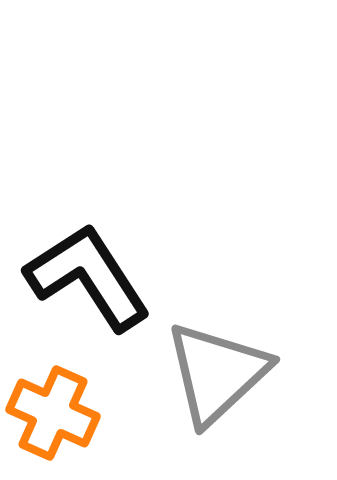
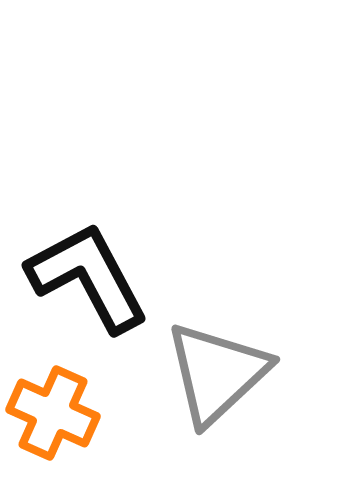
black L-shape: rotated 5 degrees clockwise
